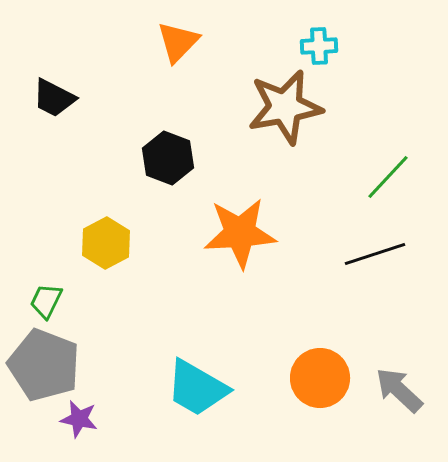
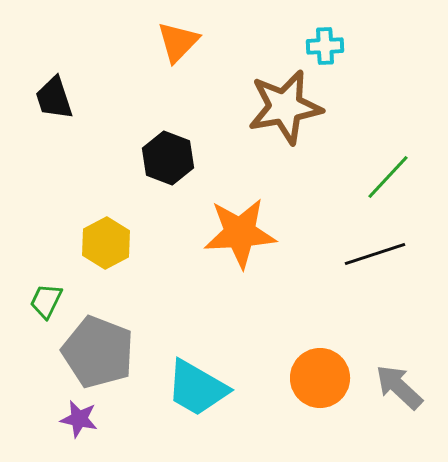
cyan cross: moved 6 px right
black trapezoid: rotated 45 degrees clockwise
gray pentagon: moved 54 px right, 13 px up
gray arrow: moved 3 px up
